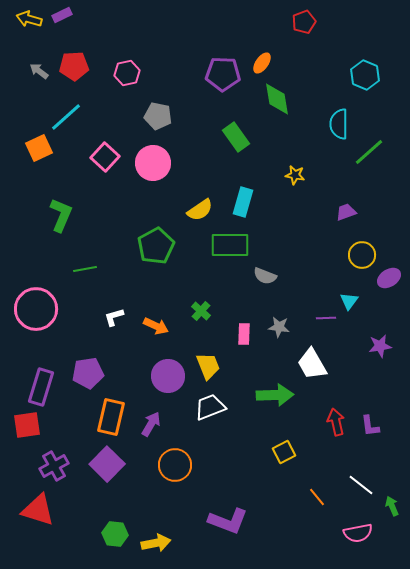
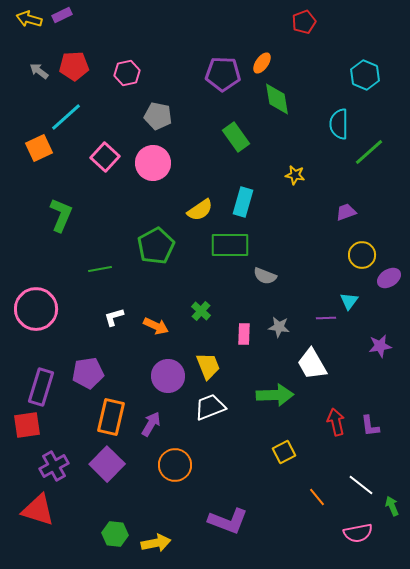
green line at (85, 269): moved 15 px right
